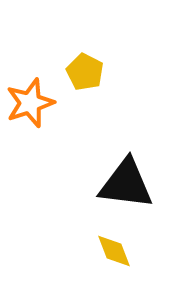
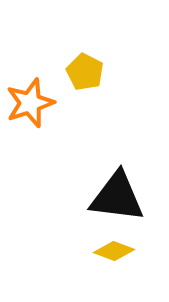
black triangle: moved 9 px left, 13 px down
yellow diamond: rotated 48 degrees counterclockwise
